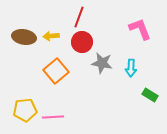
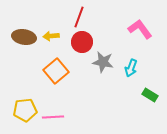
pink L-shape: rotated 15 degrees counterclockwise
gray star: moved 1 px right, 1 px up
cyan arrow: rotated 18 degrees clockwise
